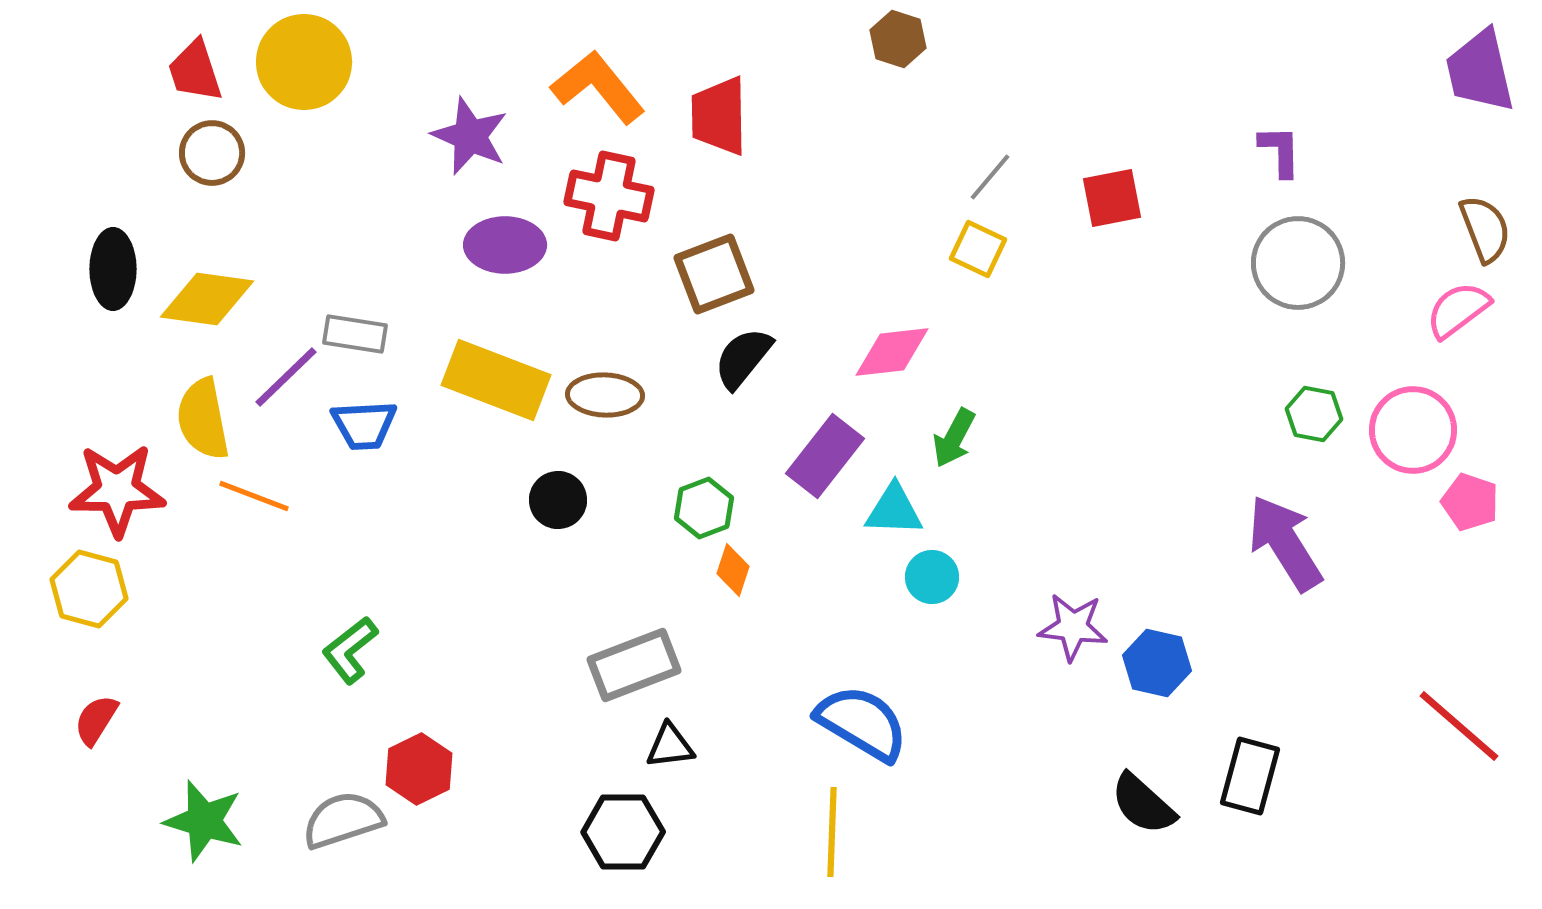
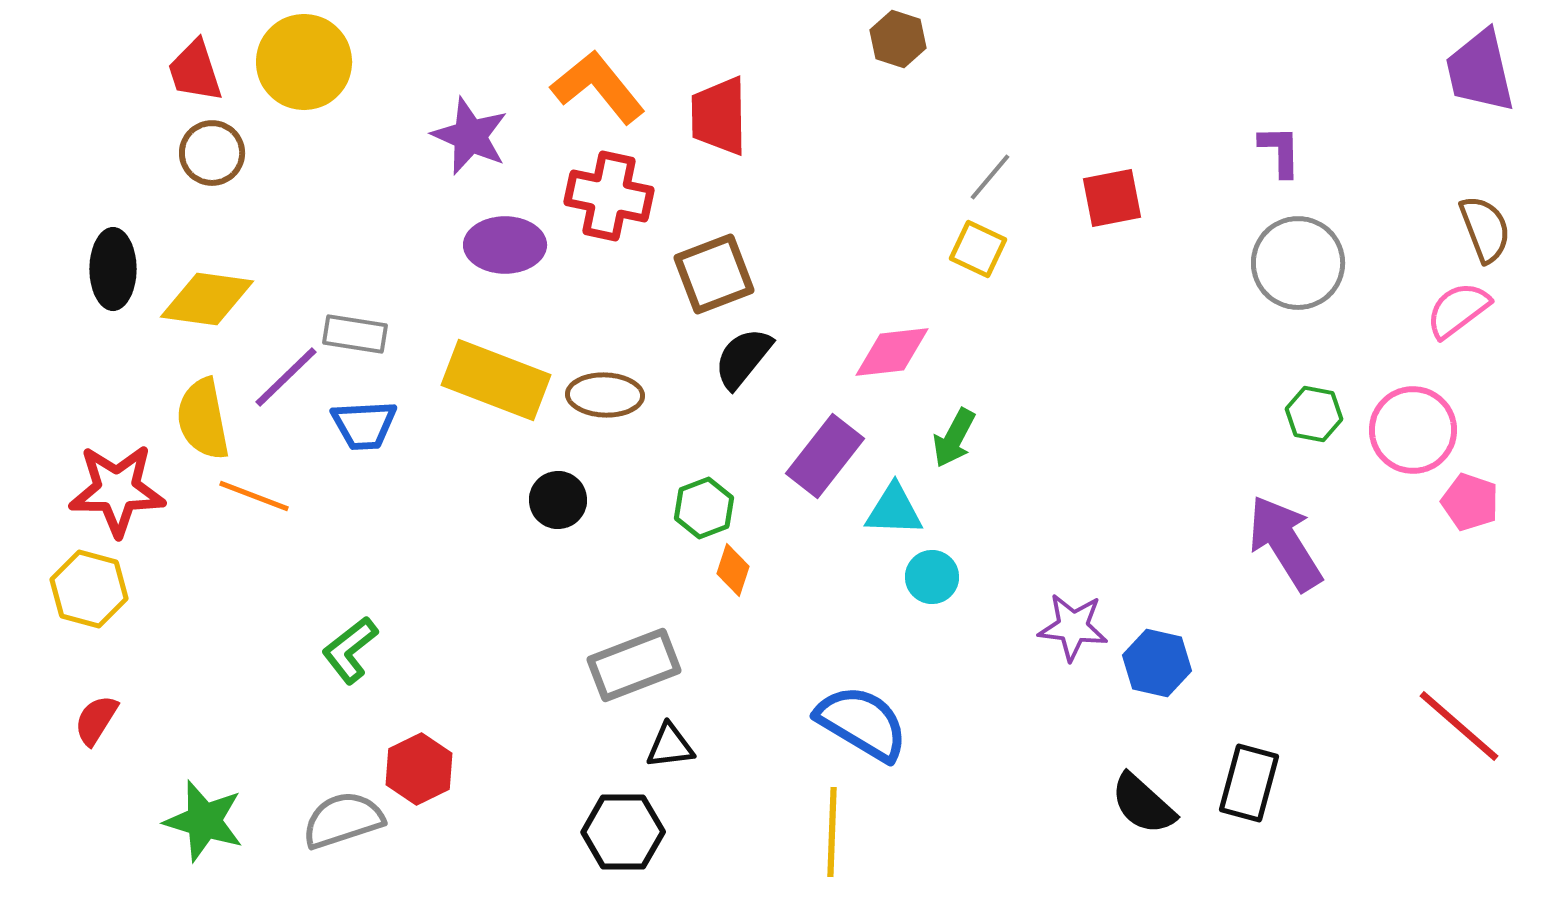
black rectangle at (1250, 776): moved 1 px left, 7 px down
